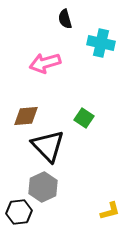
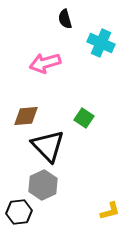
cyan cross: rotated 12 degrees clockwise
gray hexagon: moved 2 px up
